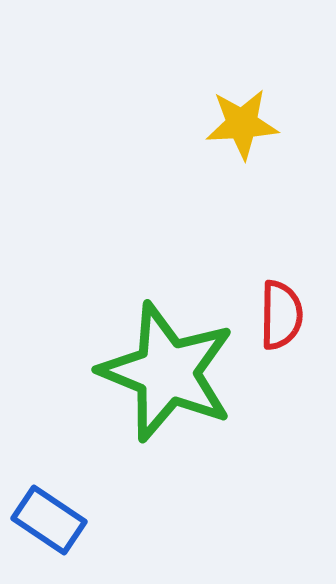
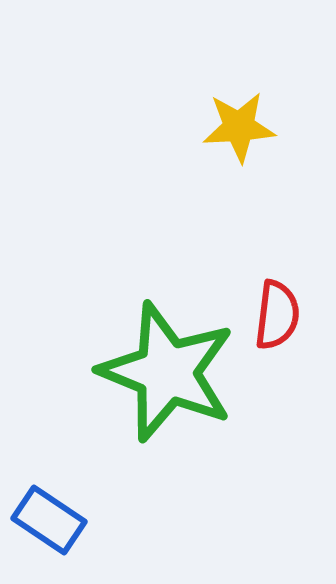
yellow star: moved 3 px left, 3 px down
red semicircle: moved 4 px left; rotated 6 degrees clockwise
